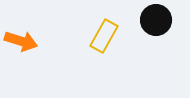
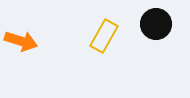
black circle: moved 4 px down
